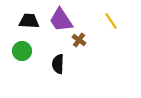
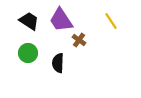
black trapezoid: rotated 30 degrees clockwise
green circle: moved 6 px right, 2 px down
black semicircle: moved 1 px up
